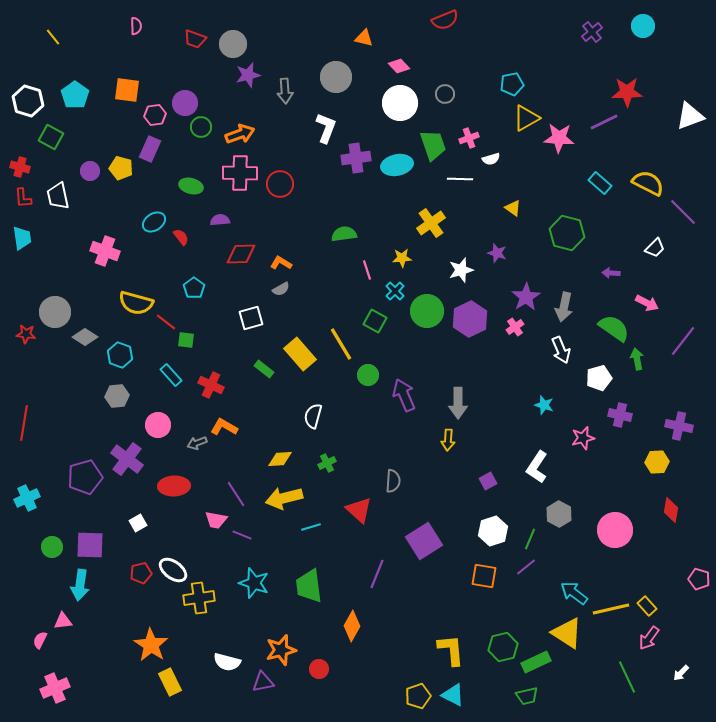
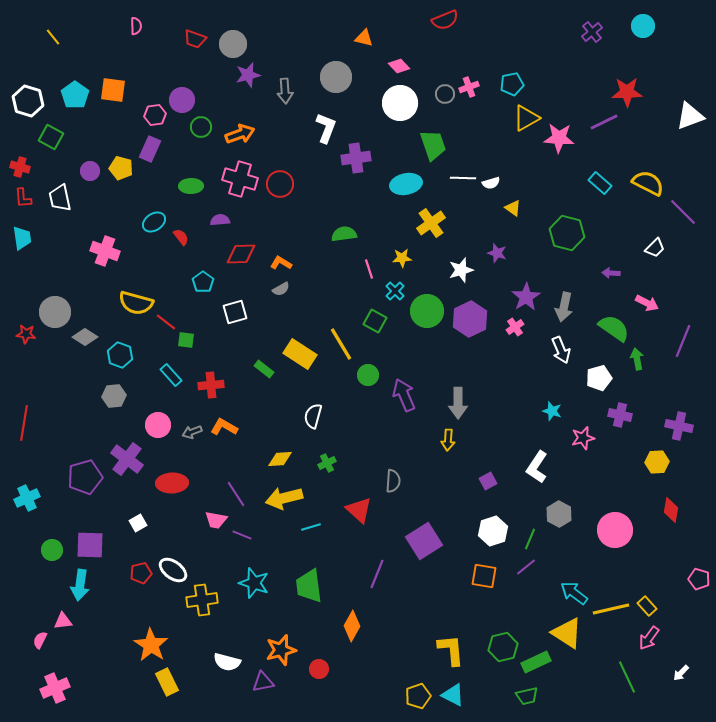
orange square at (127, 90): moved 14 px left
purple circle at (185, 103): moved 3 px left, 3 px up
pink cross at (469, 138): moved 51 px up
white semicircle at (491, 159): moved 24 px down
cyan ellipse at (397, 165): moved 9 px right, 19 px down
pink cross at (240, 173): moved 6 px down; rotated 16 degrees clockwise
white line at (460, 179): moved 3 px right, 1 px up
green ellipse at (191, 186): rotated 15 degrees counterclockwise
white trapezoid at (58, 196): moved 2 px right, 2 px down
pink line at (367, 270): moved 2 px right, 1 px up
cyan pentagon at (194, 288): moved 9 px right, 6 px up
white square at (251, 318): moved 16 px left, 6 px up
purple line at (683, 341): rotated 16 degrees counterclockwise
yellow rectangle at (300, 354): rotated 16 degrees counterclockwise
red cross at (211, 385): rotated 30 degrees counterclockwise
gray hexagon at (117, 396): moved 3 px left
cyan star at (544, 405): moved 8 px right, 6 px down
gray arrow at (197, 443): moved 5 px left, 11 px up
red ellipse at (174, 486): moved 2 px left, 3 px up
green circle at (52, 547): moved 3 px down
yellow cross at (199, 598): moved 3 px right, 2 px down
yellow rectangle at (170, 682): moved 3 px left
